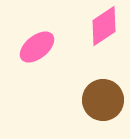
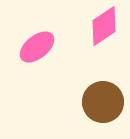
brown circle: moved 2 px down
